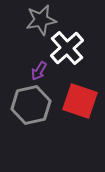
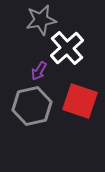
gray hexagon: moved 1 px right, 1 px down
